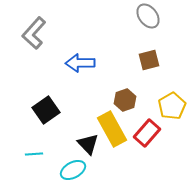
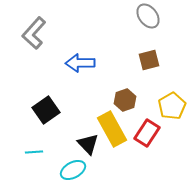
red rectangle: rotated 8 degrees counterclockwise
cyan line: moved 2 px up
